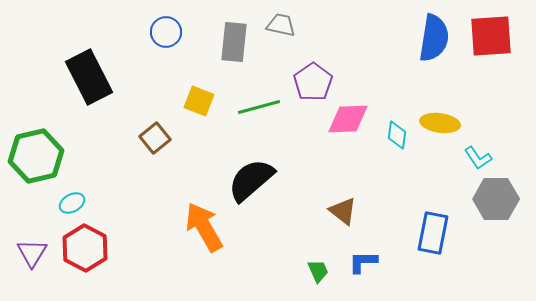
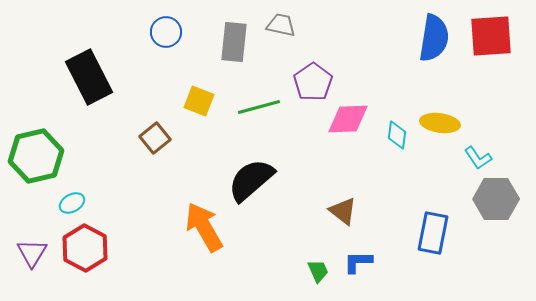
blue L-shape: moved 5 px left
